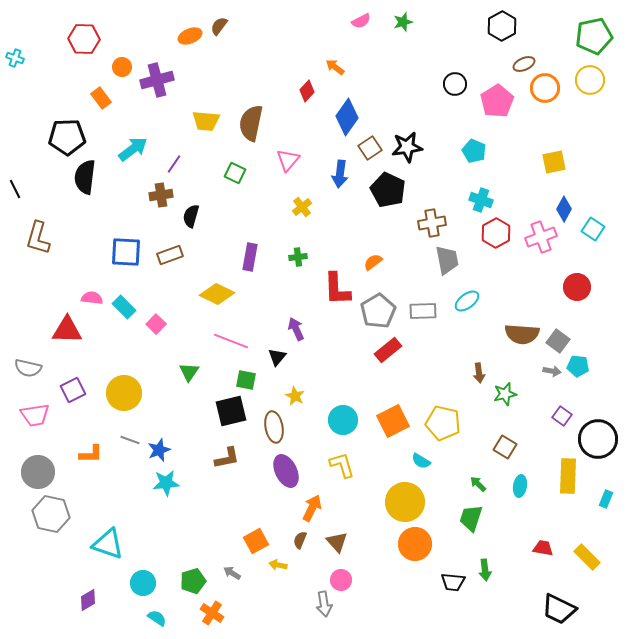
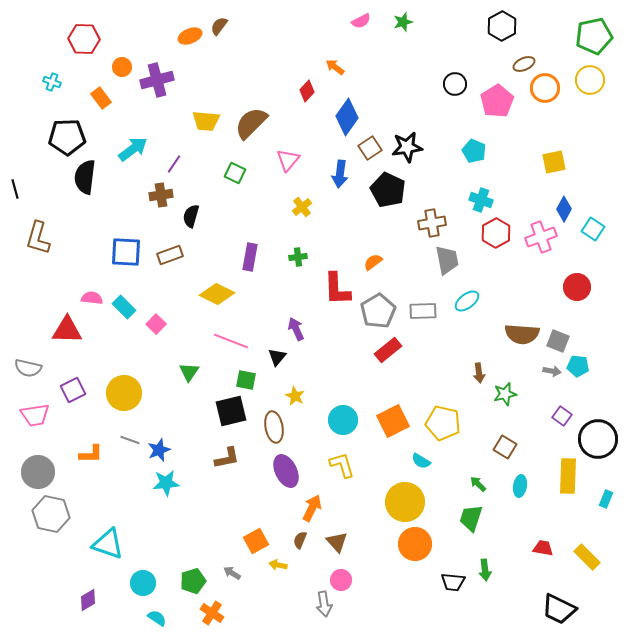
cyan cross at (15, 58): moved 37 px right, 24 px down
brown semicircle at (251, 123): rotated 33 degrees clockwise
black line at (15, 189): rotated 12 degrees clockwise
gray square at (558, 341): rotated 15 degrees counterclockwise
